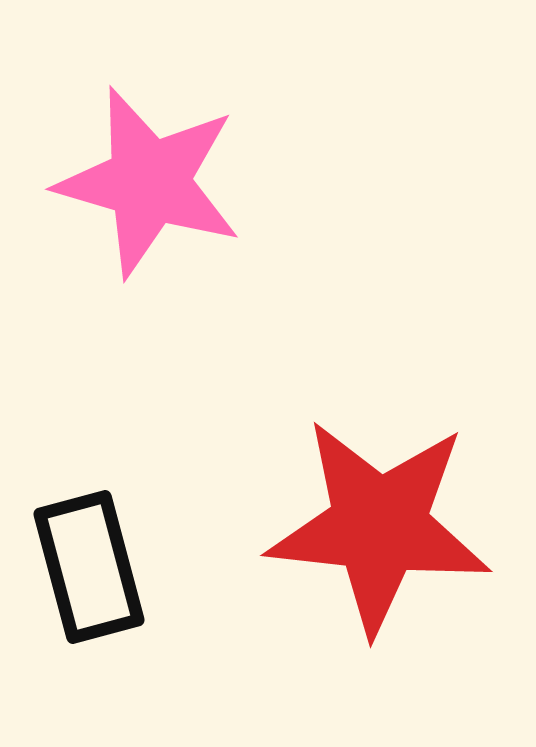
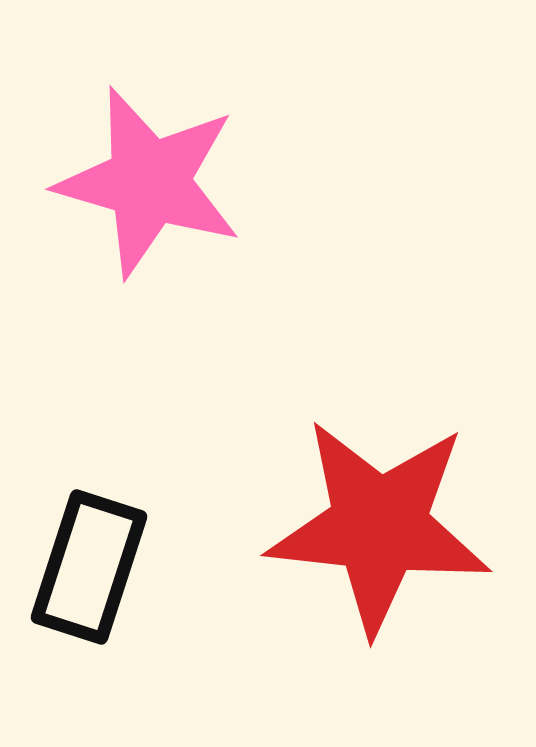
black rectangle: rotated 33 degrees clockwise
